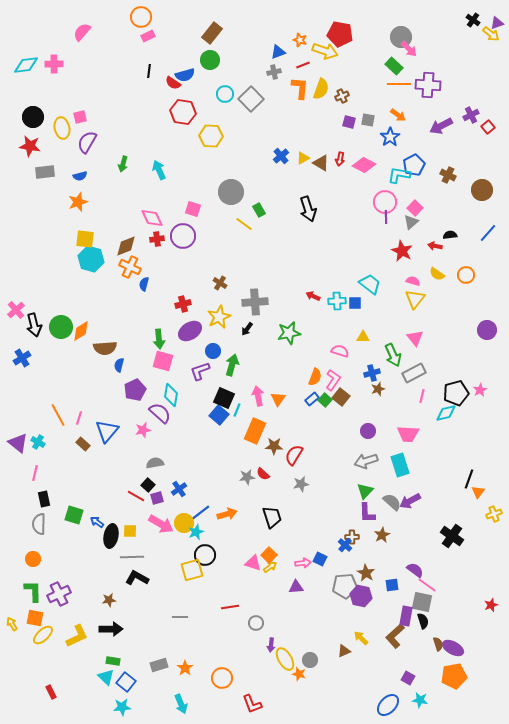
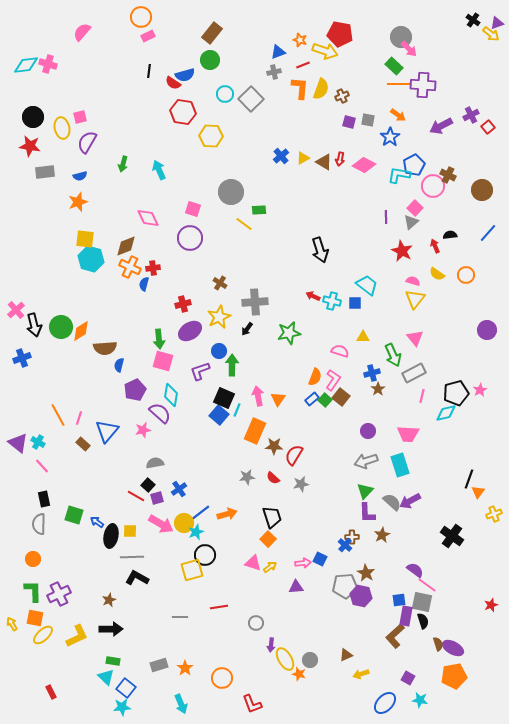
pink cross at (54, 64): moved 6 px left; rotated 18 degrees clockwise
purple cross at (428, 85): moved 5 px left
brown triangle at (321, 163): moved 3 px right, 1 px up
pink circle at (385, 202): moved 48 px right, 16 px up
black arrow at (308, 209): moved 12 px right, 41 px down
green rectangle at (259, 210): rotated 64 degrees counterclockwise
pink diamond at (152, 218): moved 4 px left
purple circle at (183, 236): moved 7 px right, 2 px down
red cross at (157, 239): moved 4 px left, 29 px down
red arrow at (435, 246): rotated 56 degrees clockwise
cyan trapezoid at (370, 284): moved 3 px left, 1 px down
cyan cross at (337, 301): moved 5 px left; rotated 18 degrees clockwise
blue circle at (213, 351): moved 6 px right
blue cross at (22, 358): rotated 12 degrees clockwise
green arrow at (232, 365): rotated 15 degrees counterclockwise
brown star at (378, 389): rotated 16 degrees counterclockwise
pink line at (35, 473): moved 7 px right, 7 px up; rotated 56 degrees counterclockwise
red semicircle at (263, 474): moved 10 px right, 4 px down
orange square at (269, 555): moved 1 px left, 16 px up
blue square at (392, 585): moved 7 px right, 15 px down
brown star at (109, 600): rotated 16 degrees counterclockwise
red line at (230, 607): moved 11 px left
yellow arrow at (361, 638): moved 36 px down; rotated 63 degrees counterclockwise
brown triangle at (344, 651): moved 2 px right, 4 px down
blue square at (126, 682): moved 6 px down
blue ellipse at (388, 705): moved 3 px left, 2 px up
